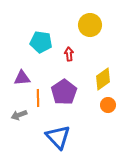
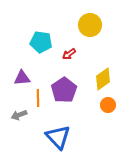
red arrow: rotated 120 degrees counterclockwise
purple pentagon: moved 2 px up
